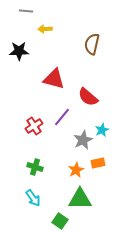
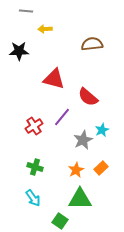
brown semicircle: rotated 70 degrees clockwise
orange rectangle: moved 3 px right, 5 px down; rotated 32 degrees counterclockwise
